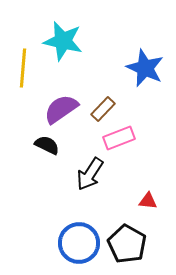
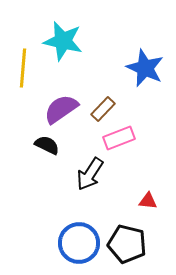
black pentagon: rotated 15 degrees counterclockwise
